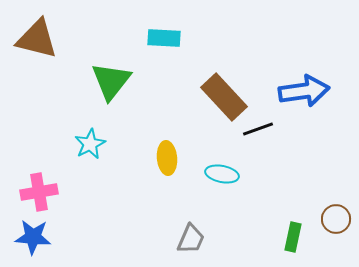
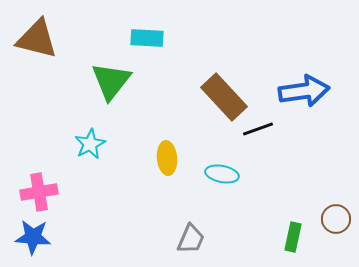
cyan rectangle: moved 17 px left
